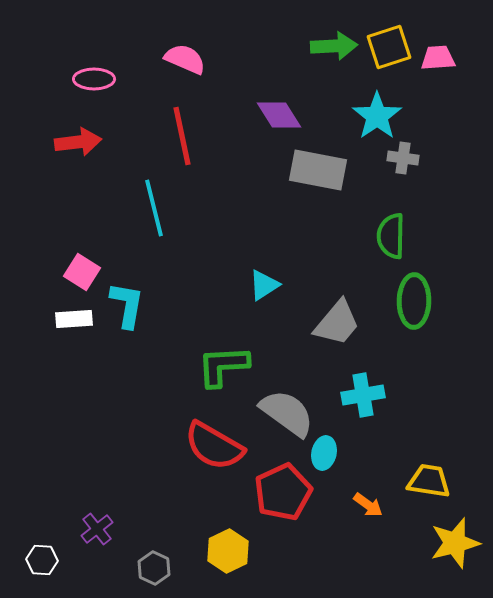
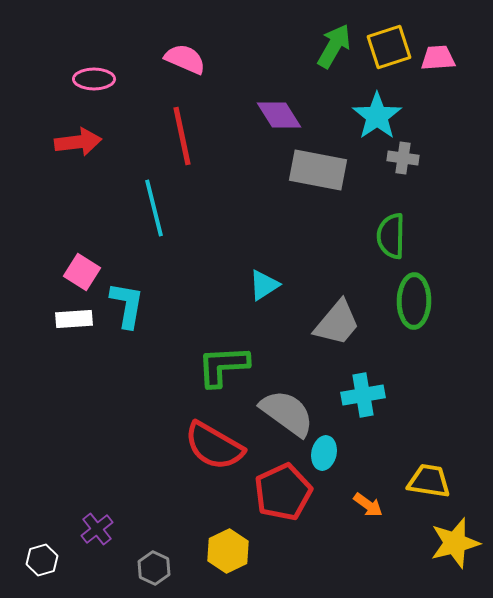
green arrow: rotated 57 degrees counterclockwise
white hexagon: rotated 20 degrees counterclockwise
